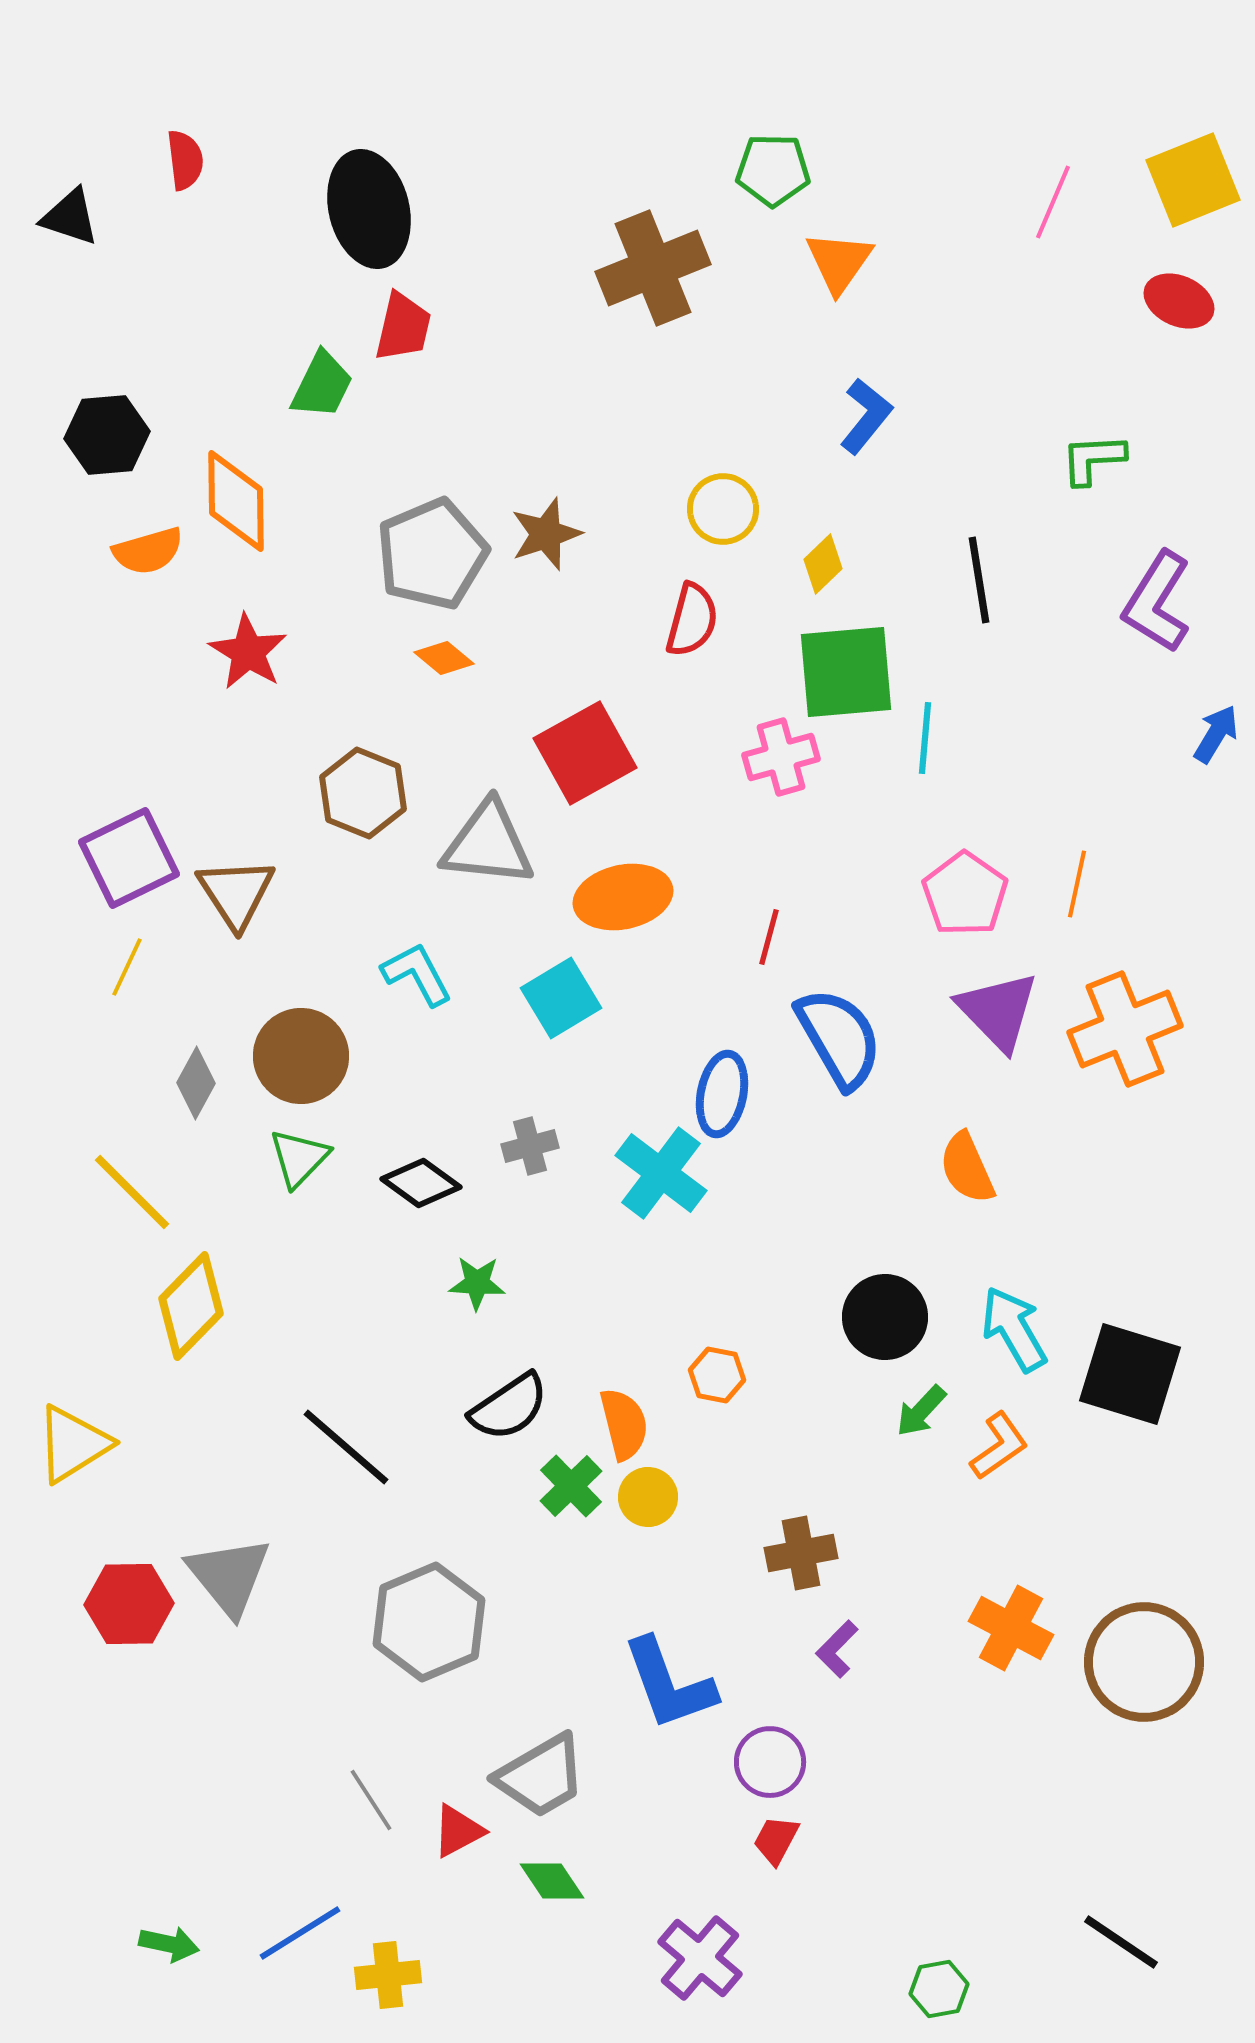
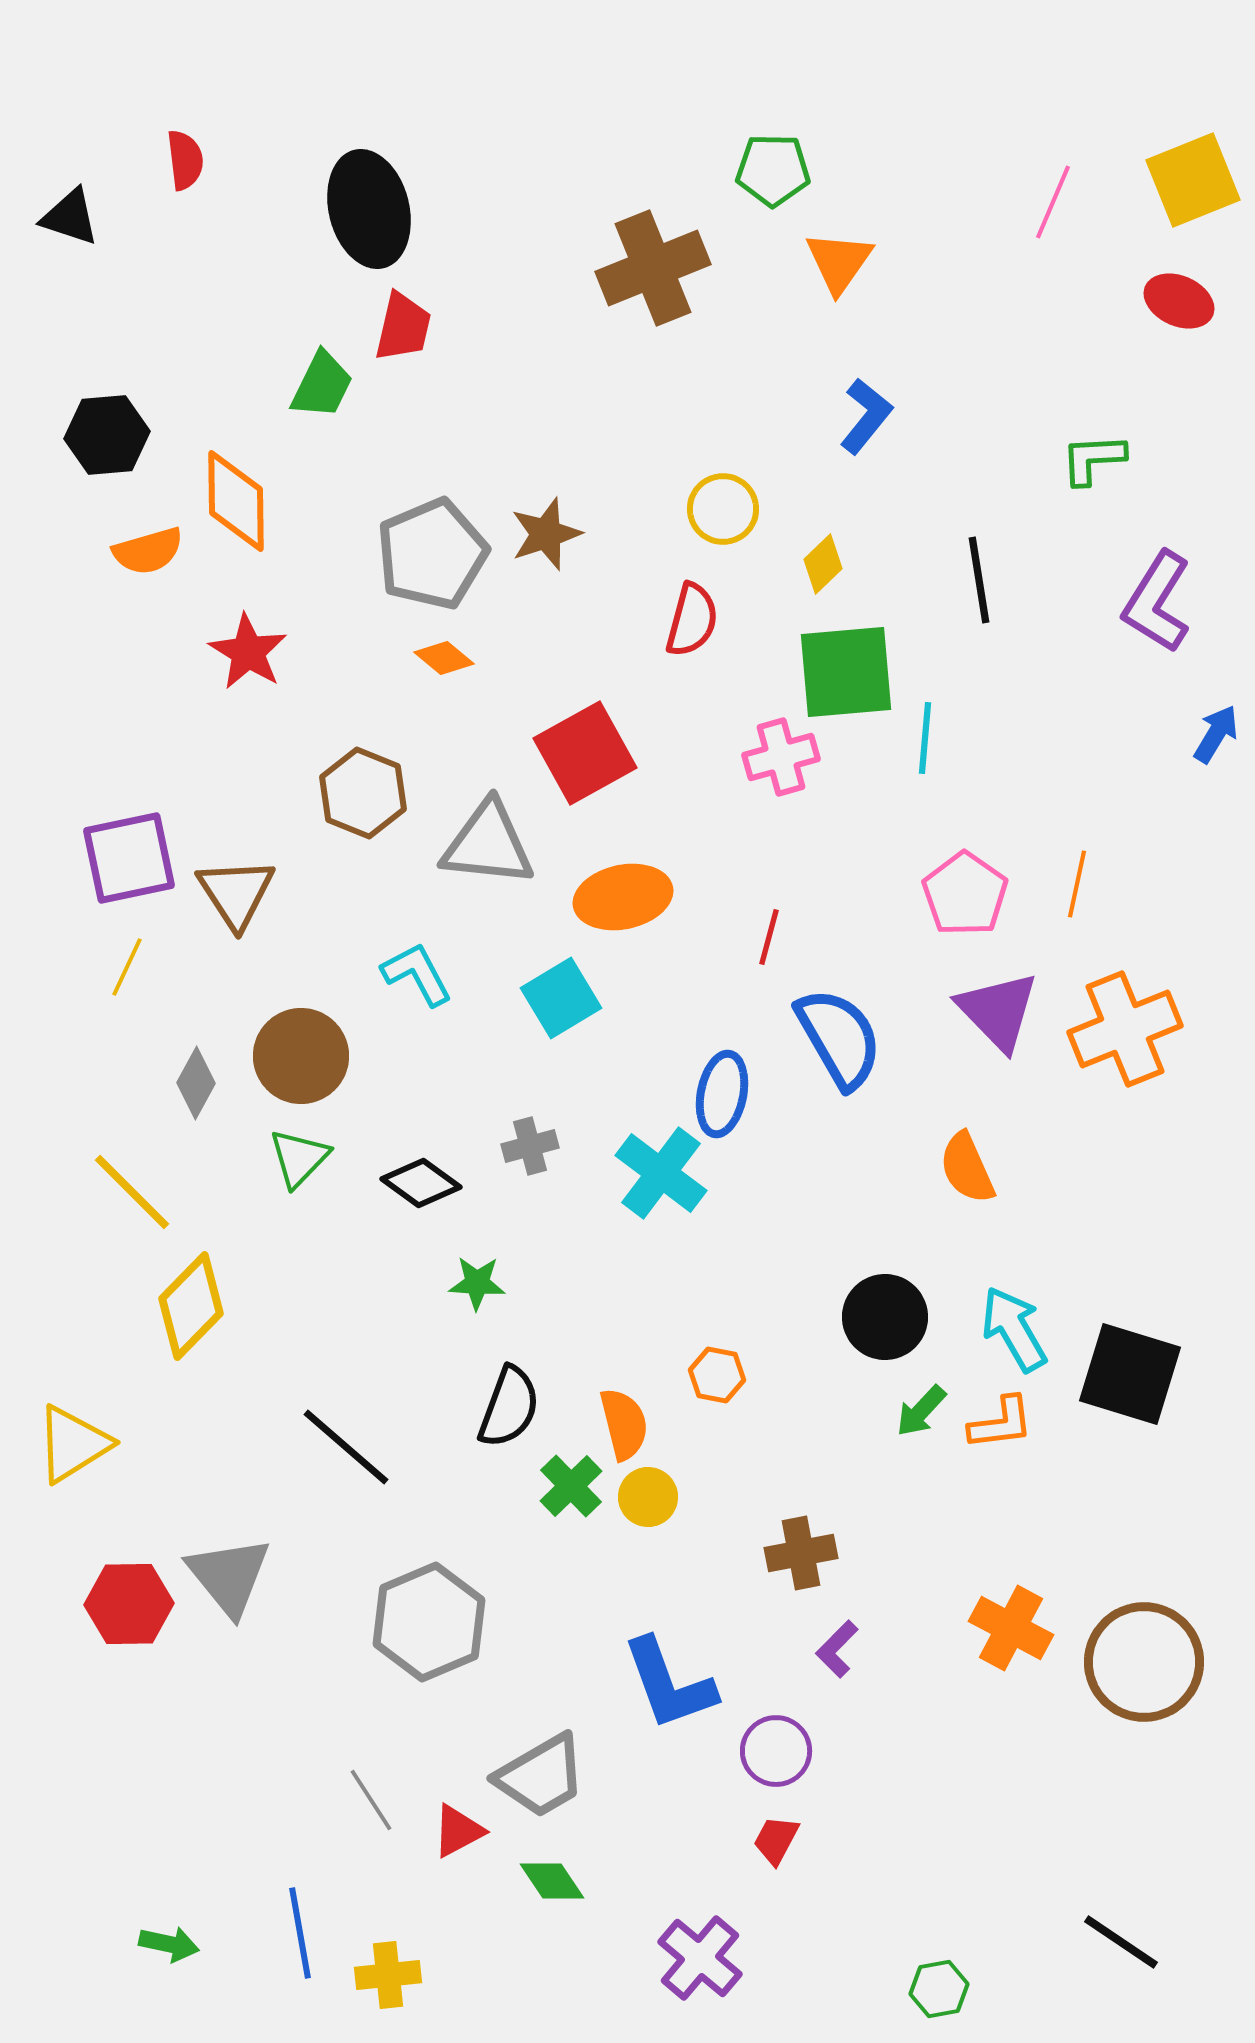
purple square at (129, 858): rotated 14 degrees clockwise
black semicircle at (509, 1407): rotated 36 degrees counterclockwise
orange L-shape at (999, 1446): moved 2 px right, 23 px up; rotated 28 degrees clockwise
purple circle at (770, 1762): moved 6 px right, 11 px up
blue line at (300, 1933): rotated 68 degrees counterclockwise
